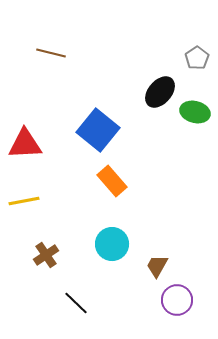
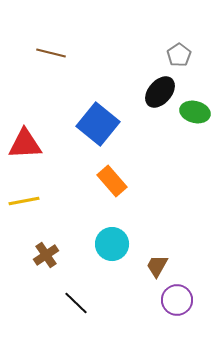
gray pentagon: moved 18 px left, 3 px up
blue square: moved 6 px up
